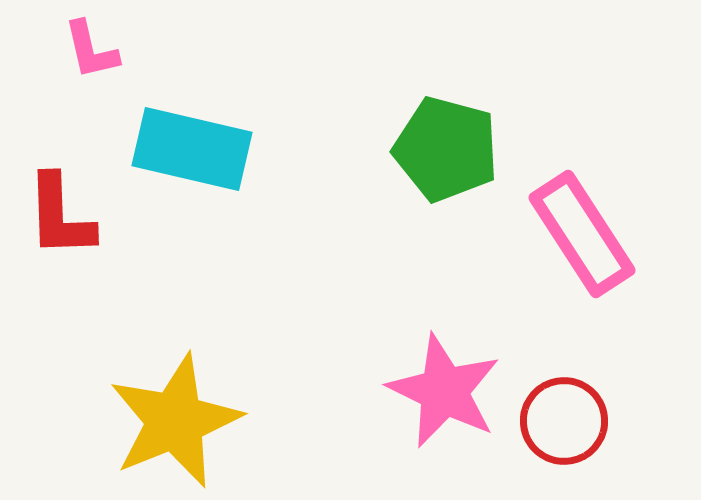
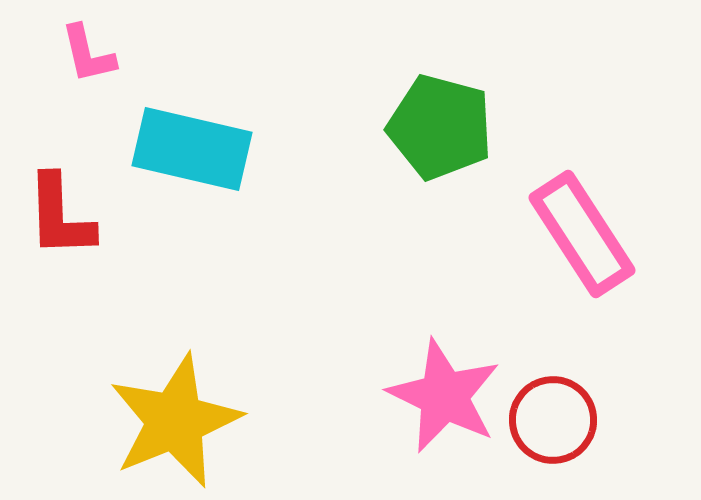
pink L-shape: moved 3 px left, 4 px down
green pentagon: moved 6 px left, 22 px up
pink star: moved 5 px down
red circle: moved 11 px left, 1 px up
